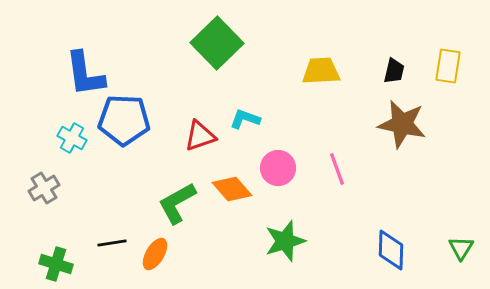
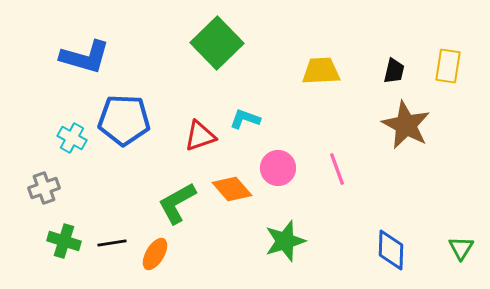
blue L-shape: moved 17 px up; rotated 66 degrees counterclockwise
brown star: moved 4 px right, 1 px down; rotated 15 degrees clockwise
gray cross: rotated 12 degrees clockwise
green cross: moved 8 px right, 23 px up
